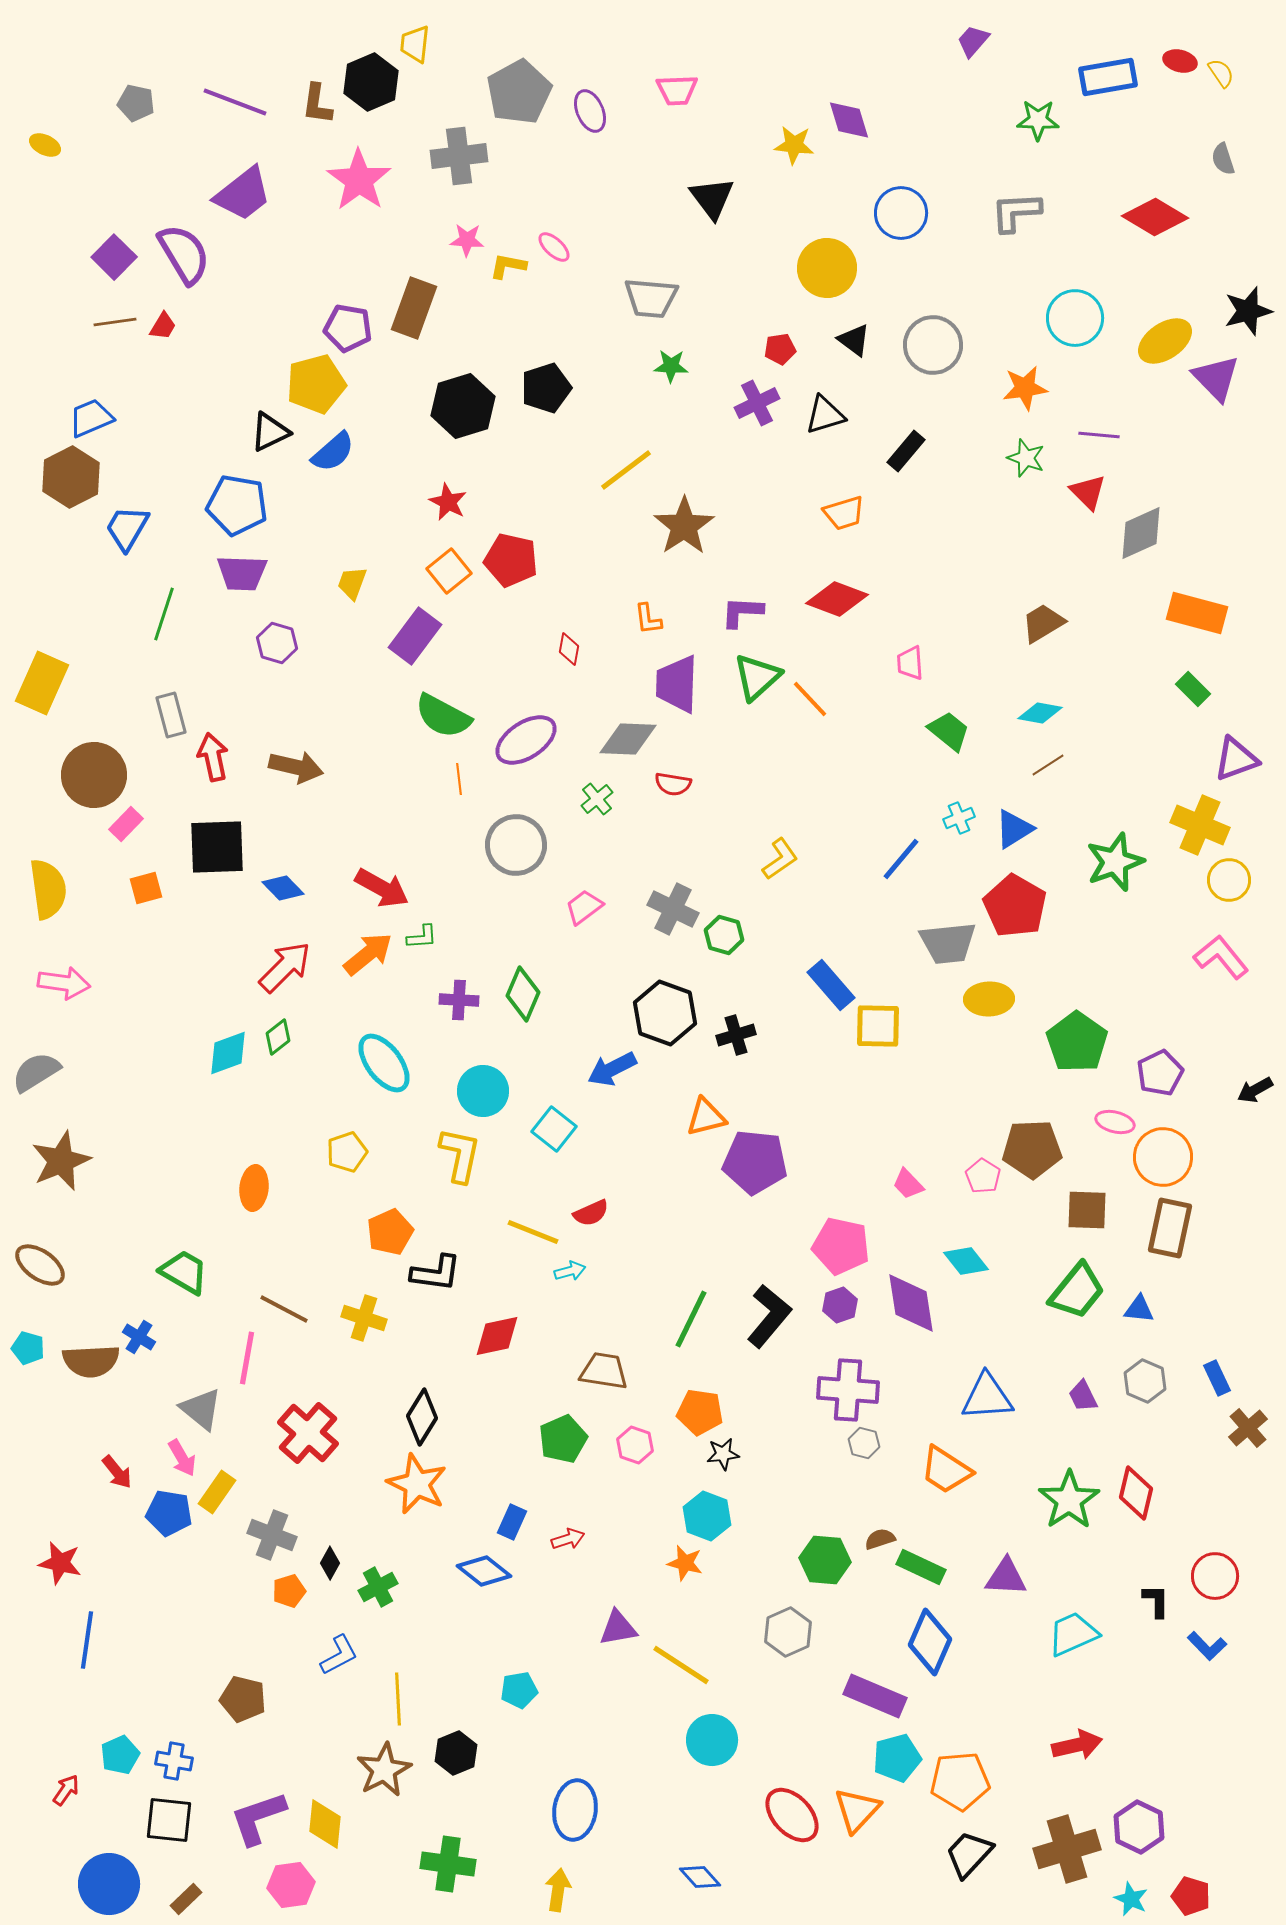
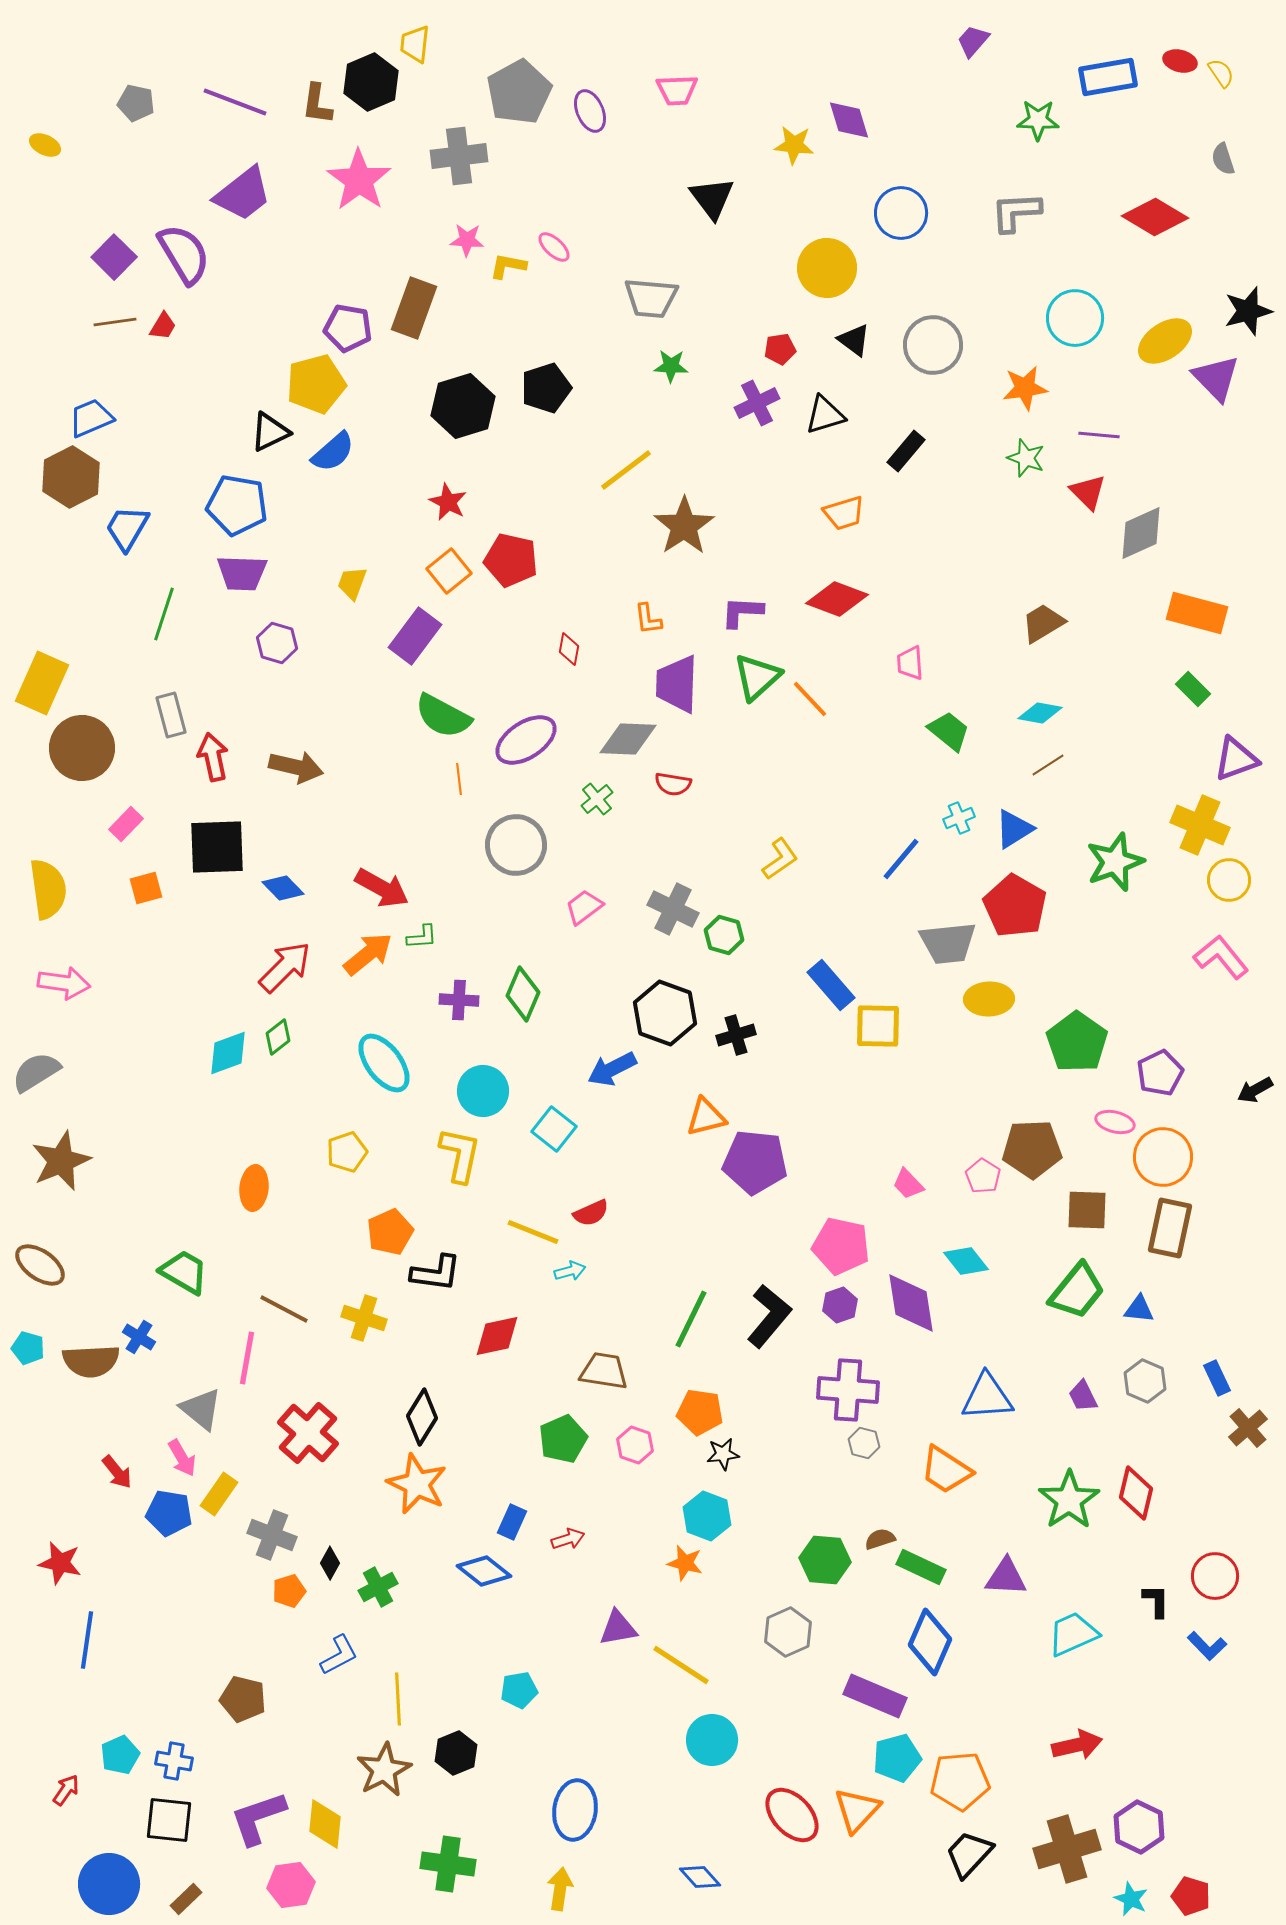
brown circle at (94, 775): moved 12 px left, 27 px up
yellow rectangle at (217, 1492): moved 2 px right, 2 px down
yellow arrow at (558, 1890): moved 2 px right, 1 px up
